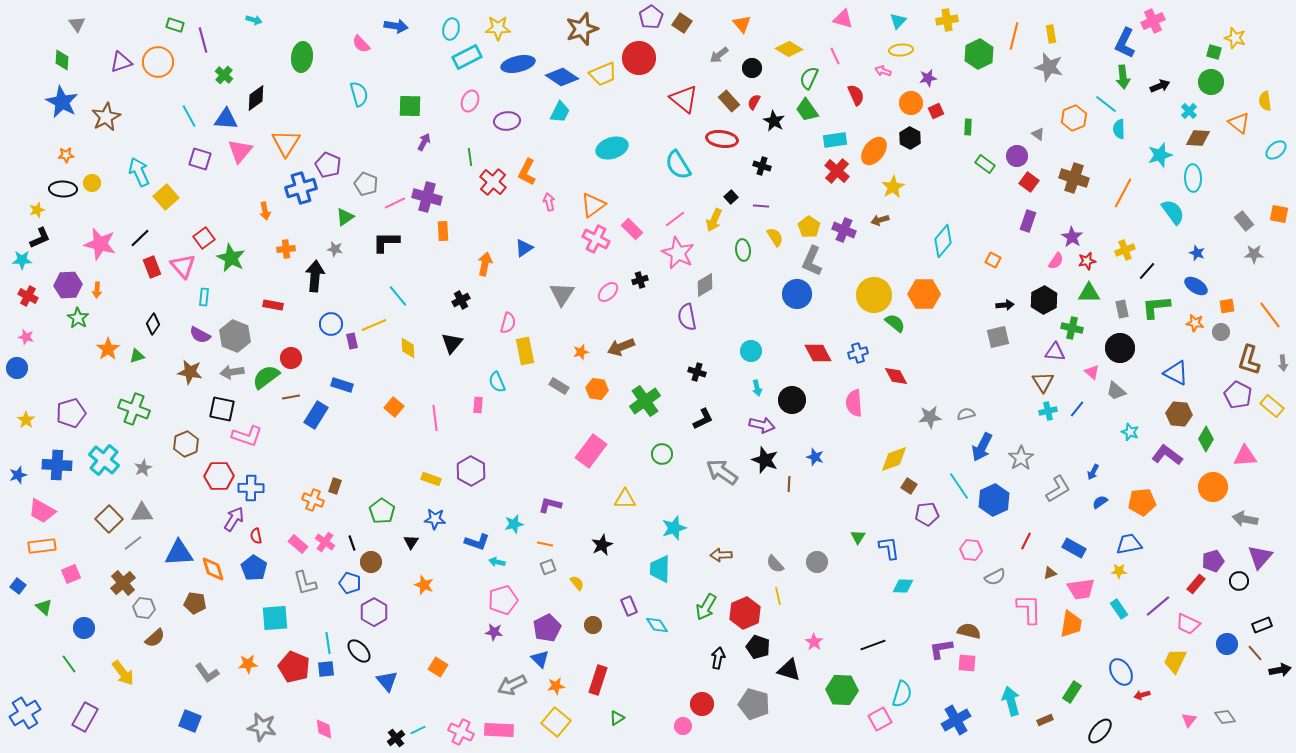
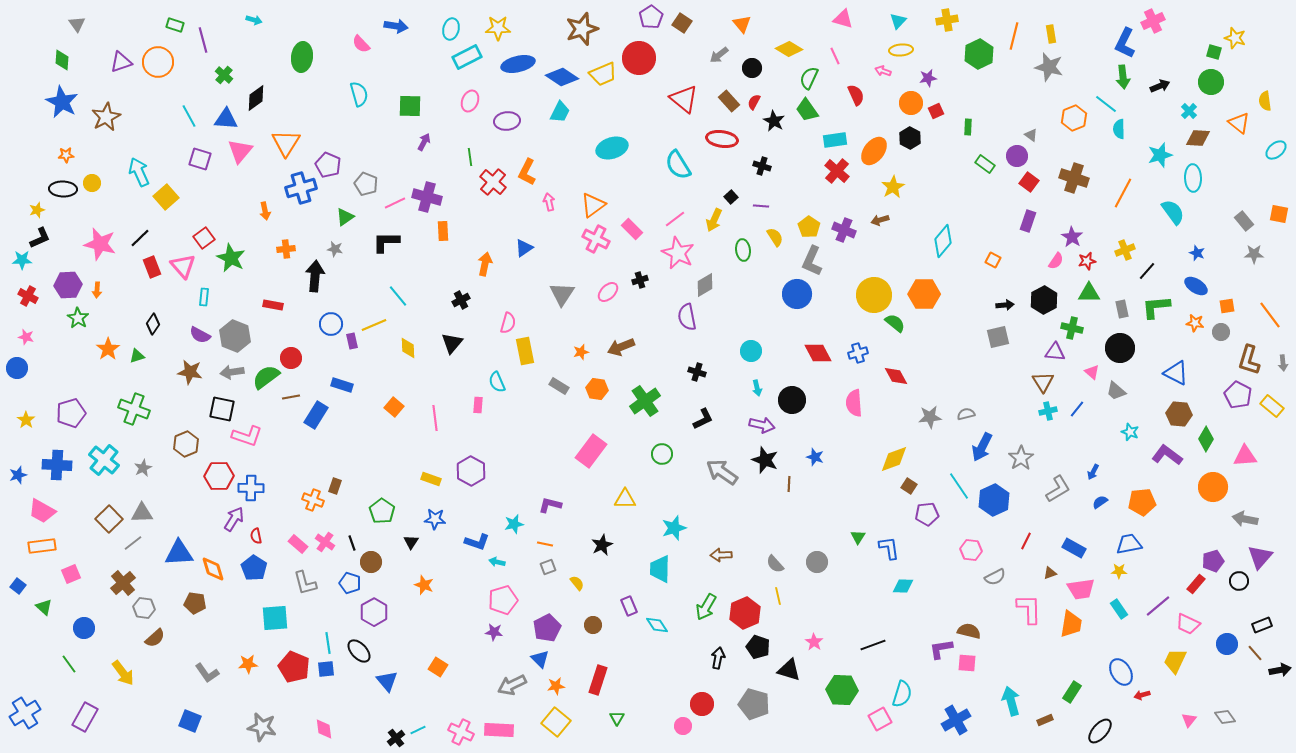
gray triangle at (1038, 134): moved 7 px left, 1 px down
green triangle at (617, 718): rotated 28 degrees counterclockwise
